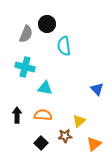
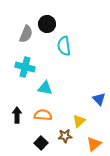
blue triangle: moved 2 px right, 10 px down
